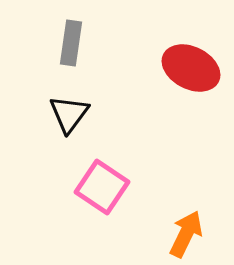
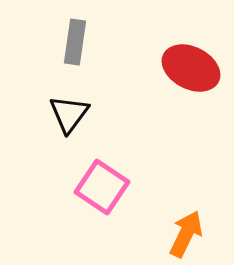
gray rectangle: moved 4 px right, 1 px up
